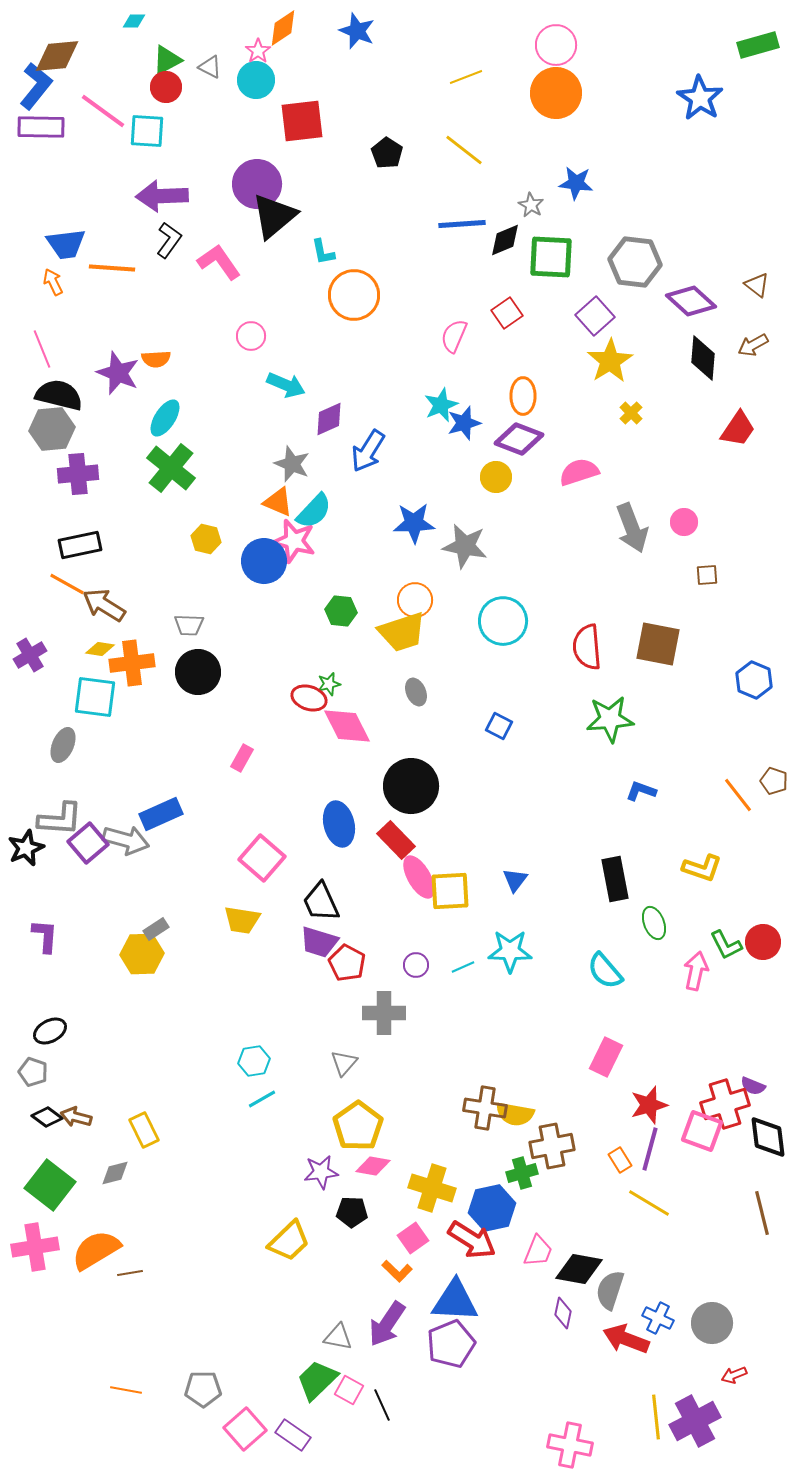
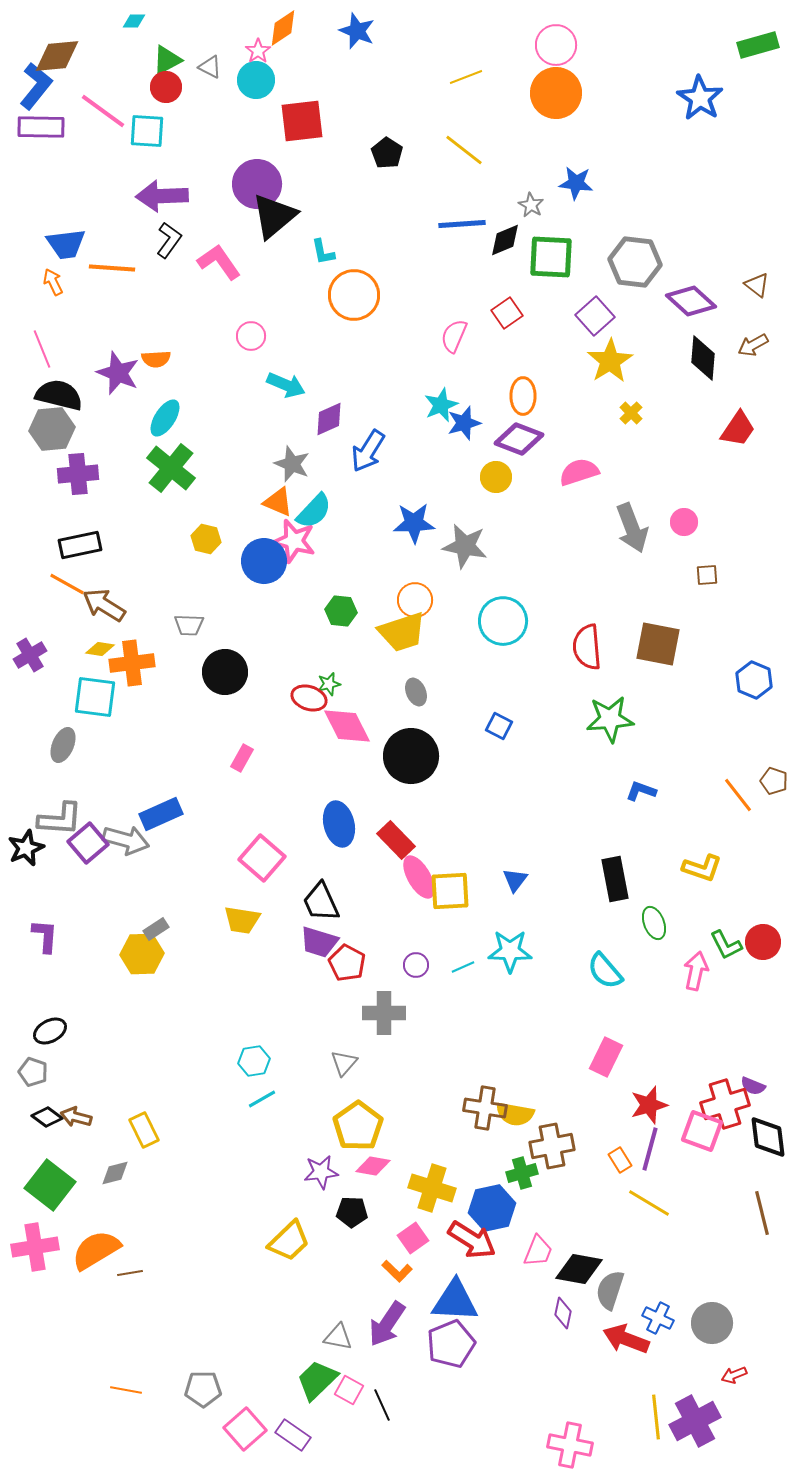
black circle at (198, 672): moved 27 px right
black circle at (411, 786): moved 30 px up
